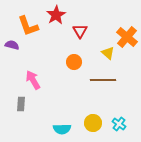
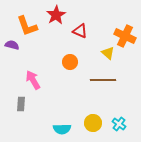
orange L-shape: moved 1 px left
red triangle: rotated 35 degrees counterclockwise
orange cross: moved 2 px left, 1 px up; rotated 15 degrees counterclockwise
orange circle: moved 4 px left
